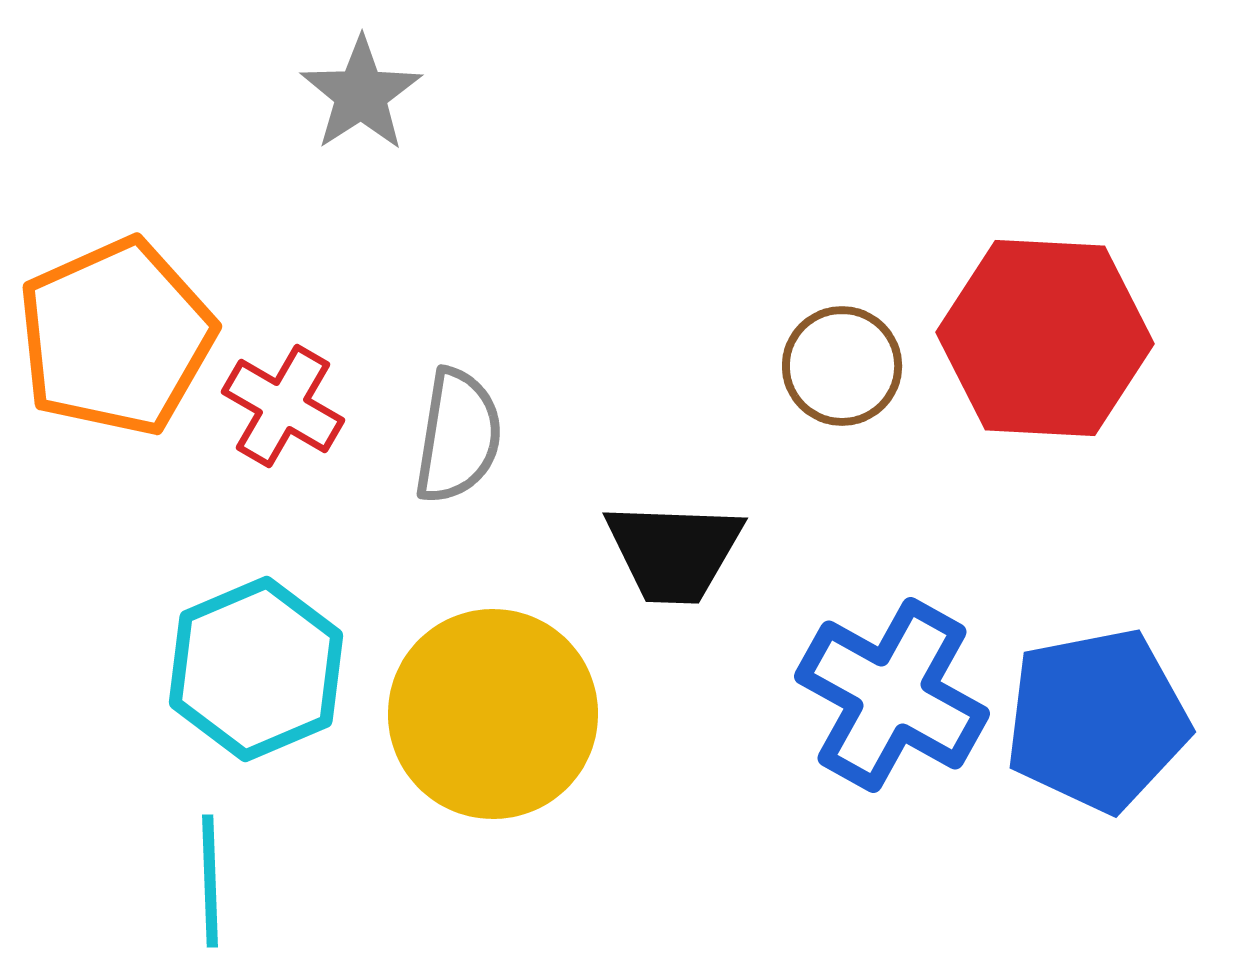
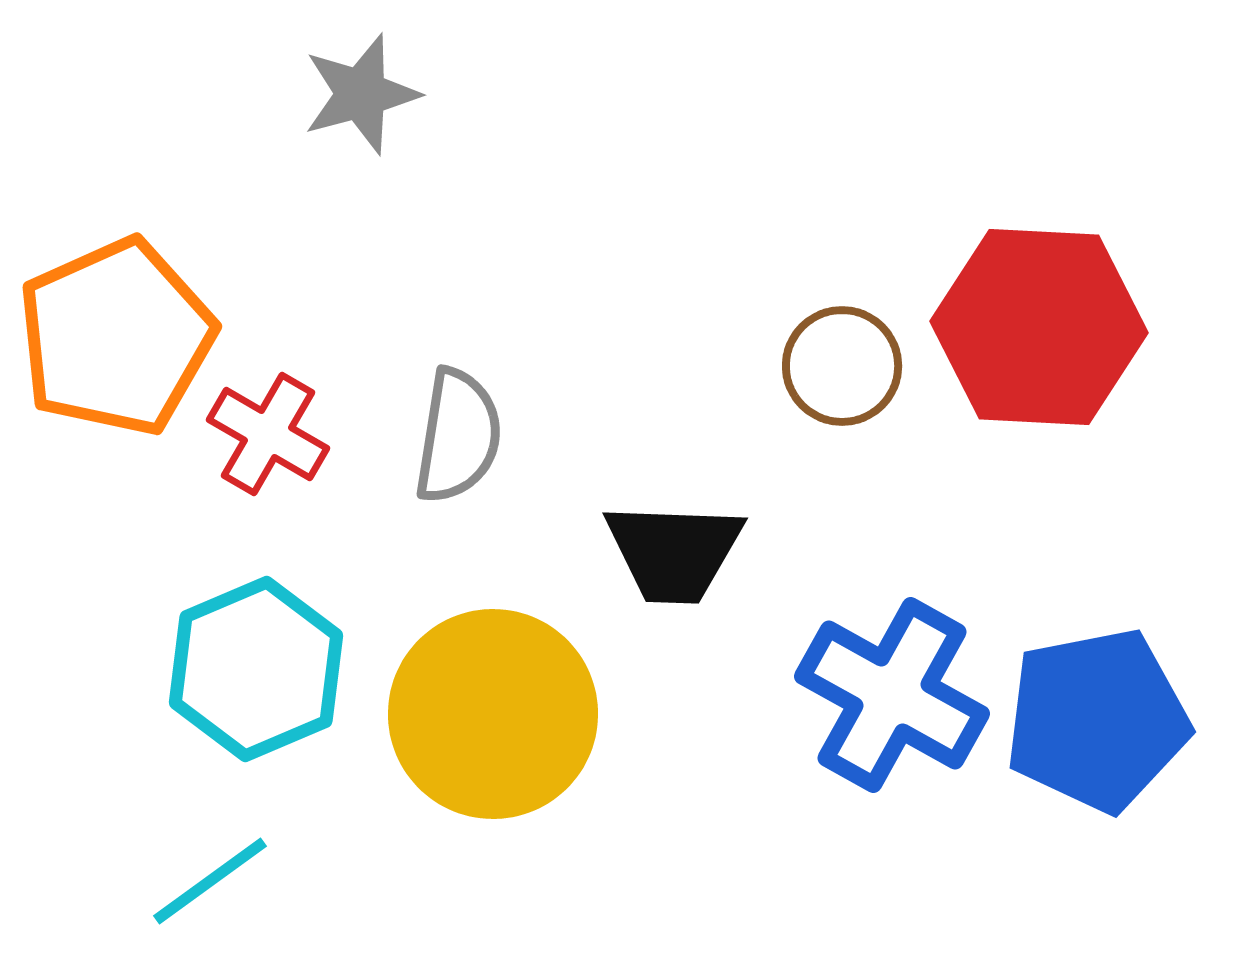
gray star: rotated 18 degrees clockwise
red hexagon: moved 6 px left, 11 px up
red cross: moved 15 px left, 28 px down
cyan line: rotated 56 degrees clockwise
